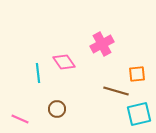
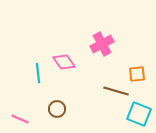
cyan square: rotated 35 degrees clockwise
